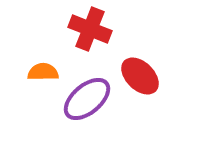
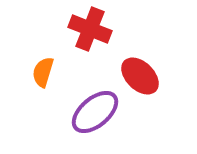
orange semicircle: rotated 72 degrees counterclockwise
purple ellipse: moved 8 px right, 13 px down
